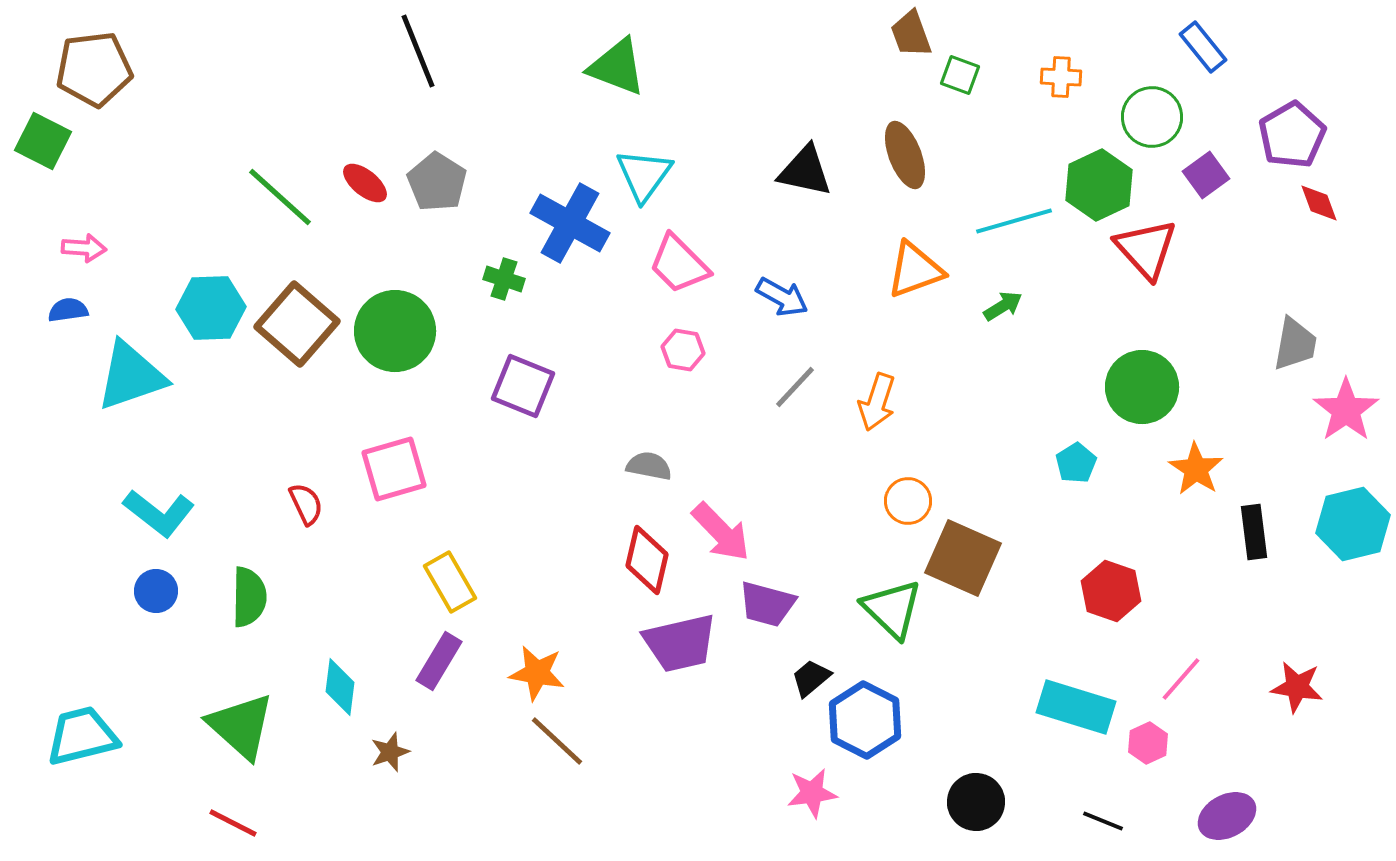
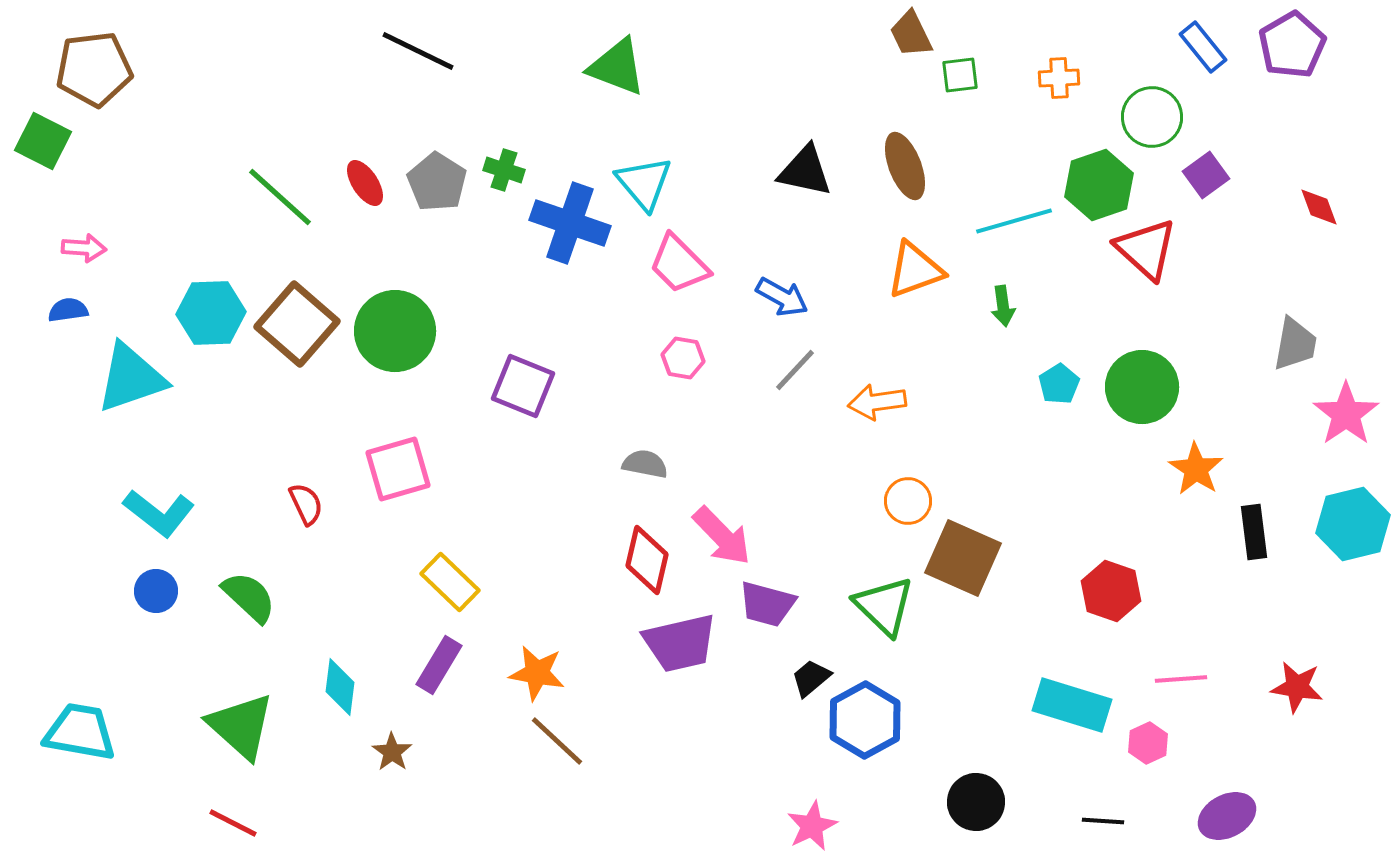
brown trapezoid at (911, 34): rotated 6 degrees counterclockwise
black line at (418, 51): rotated 42 degrees counterclockwise
green square at (960, 75): rotated 27 degrees counterclockwise
orange cross at (1061, 77): moved 2 px left, 1 px down; rotated 6 degrees counterclockwise
purple pentagon at (1292, 135): moved 90 px up
brown ellipse at (905, 155): moved 11 px down
cyan triangle at (644, 175): moved 8 px down; rotated 16 degrees counterclockwise
red ellipse at (365, 183): rotated 18 degrees clockwise
green hexagon at (1099, 185): rotated 6 degrees clockwise
red diamond at (1319, 203): moved 4 px down
blue cross at (570, 223): rotated 10 degrees counterclockwise
red triangle at (1146, 249): rotated 6 degrees counterclockwise
green cross at (504, 279): moved 109 px up
green arrow at (1003, 306): rotated 114 degrees clockwise
cyan hexagon at (211, 308): moved 5 px down
pink hexagon at (683, 350): moved 8 px down
cyan triangle at (131, 376): moved 2 px down
gray line at (795, 387): moved 17 px up
orange arrow at (877, 402): rotated 64 degrees clockwise
pink star at (1346, 410): moved 4 px down
cyan pentagon at (1076, 463): moved 17 px left, 79 px up
gray semicircle at (649, 466): moved 4 px left, 2 px up
pink square at (394, 469): moved 4 px right
pink arrow at (721, 532): moved 1 px right, 4 px down
yellow rectangle at (450, 582): rotated 16 degrees counterclockwise
green semicircle at (249, 597): rotated 48 degrees counterclockwise
green triangle at (892, 609): moved 8 px left, 3 px up
purple rectangle at (439, 661): moved 4 px down
pink line at (1181, 679): rotated 45 degrees clockwise
cyan rectangle at (1076, 707): moved 4 px left, 2 px up
blue hexagon at (865, 720): rotated 4 degrees clockwise
cyan trapezoid at (82, 736): moved 2 px left, 4 px up; rotated 24 degrees clockwise
brown star at (390, 752): moved 2 px right; rotated 18 degrees counterclockwise
pink star at (812, 793): moved 33 px down; rotated 18 degrees counterclockwise
black line at (1103, 821): rotated 18 degrees counterclockwise
